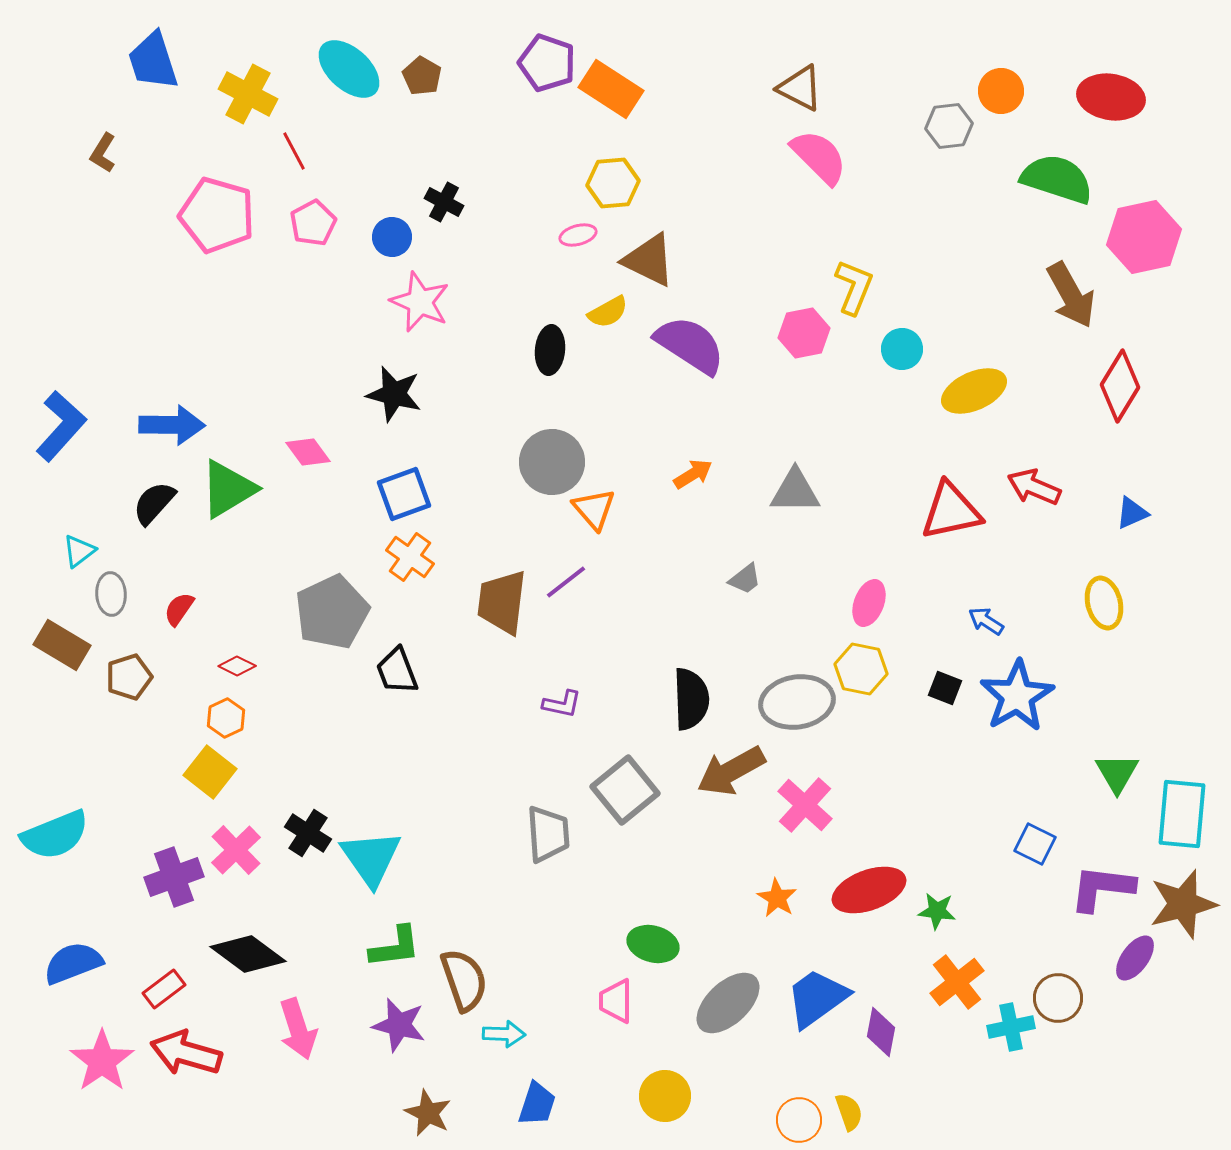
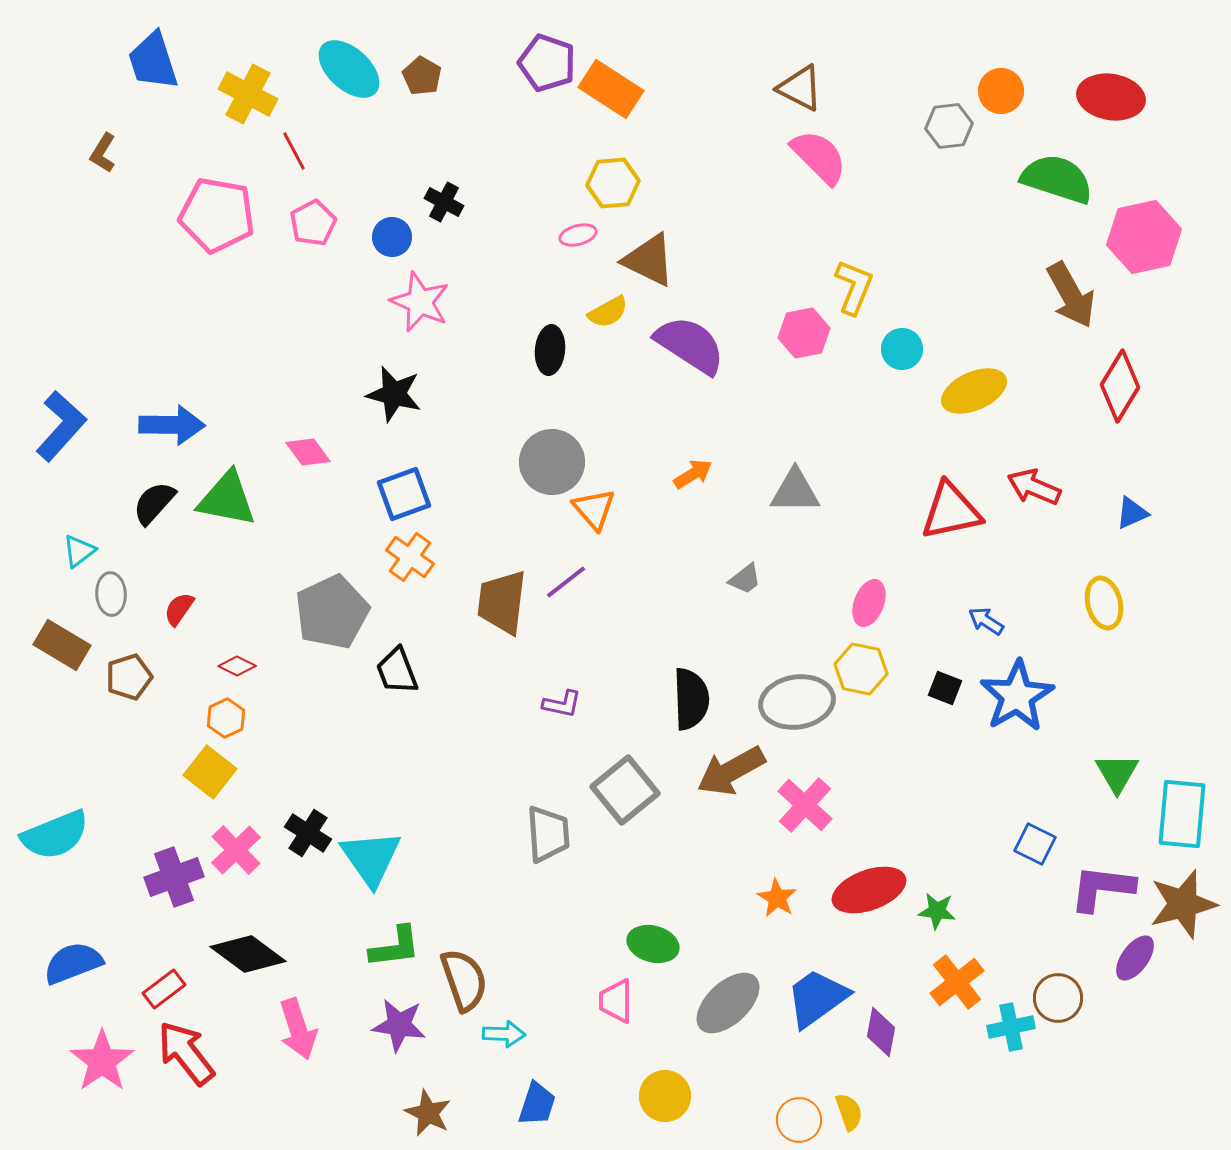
pink pentagon at (217, 215): rotated 6 degrees counterclockwise
green triangle at (228, 489): moved 1 px left, 10 px down; rotated 42 degrees clockwise
purple star at (399, 1025): rotated 6 degrees counterclockwise
red arrow at (186, 1053): rotated 36 degrees clockwise
